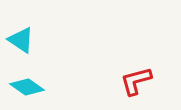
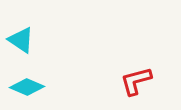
cyan diamond: rotated 12 degrees counterclockwise
